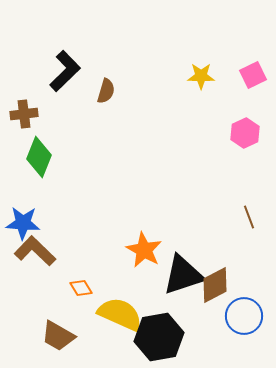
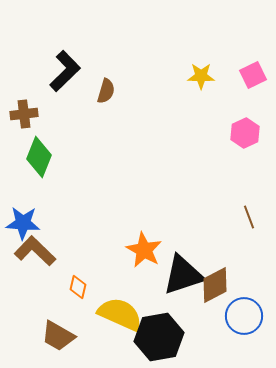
orange diamond: moved 3 px left, 1 px up; rotated 45 degrees clockwise
